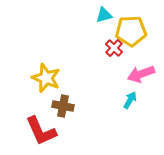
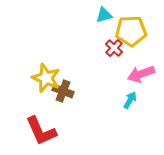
brown cross: moved 15 px up; rotated 10 degrees clockwise
